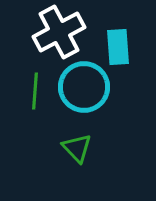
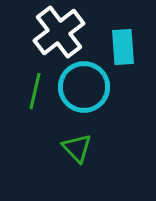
white cross: rotated 9 degrees counterclockwise
cyan rectangle: moved 5 px right
green line: rotated 9 degrees clockwise
